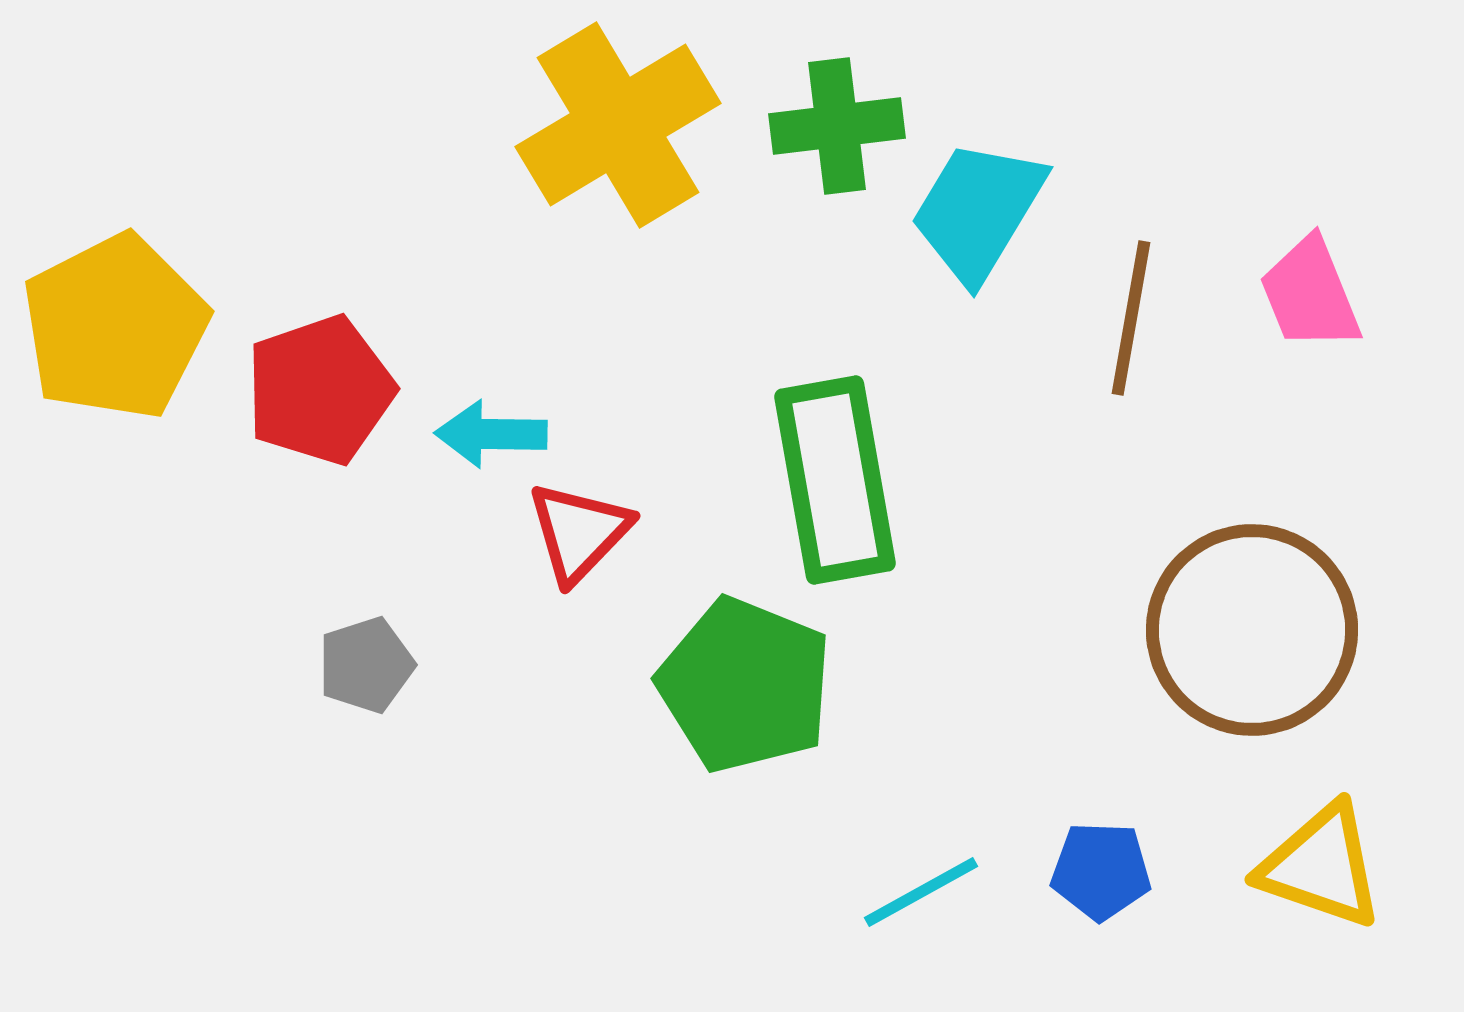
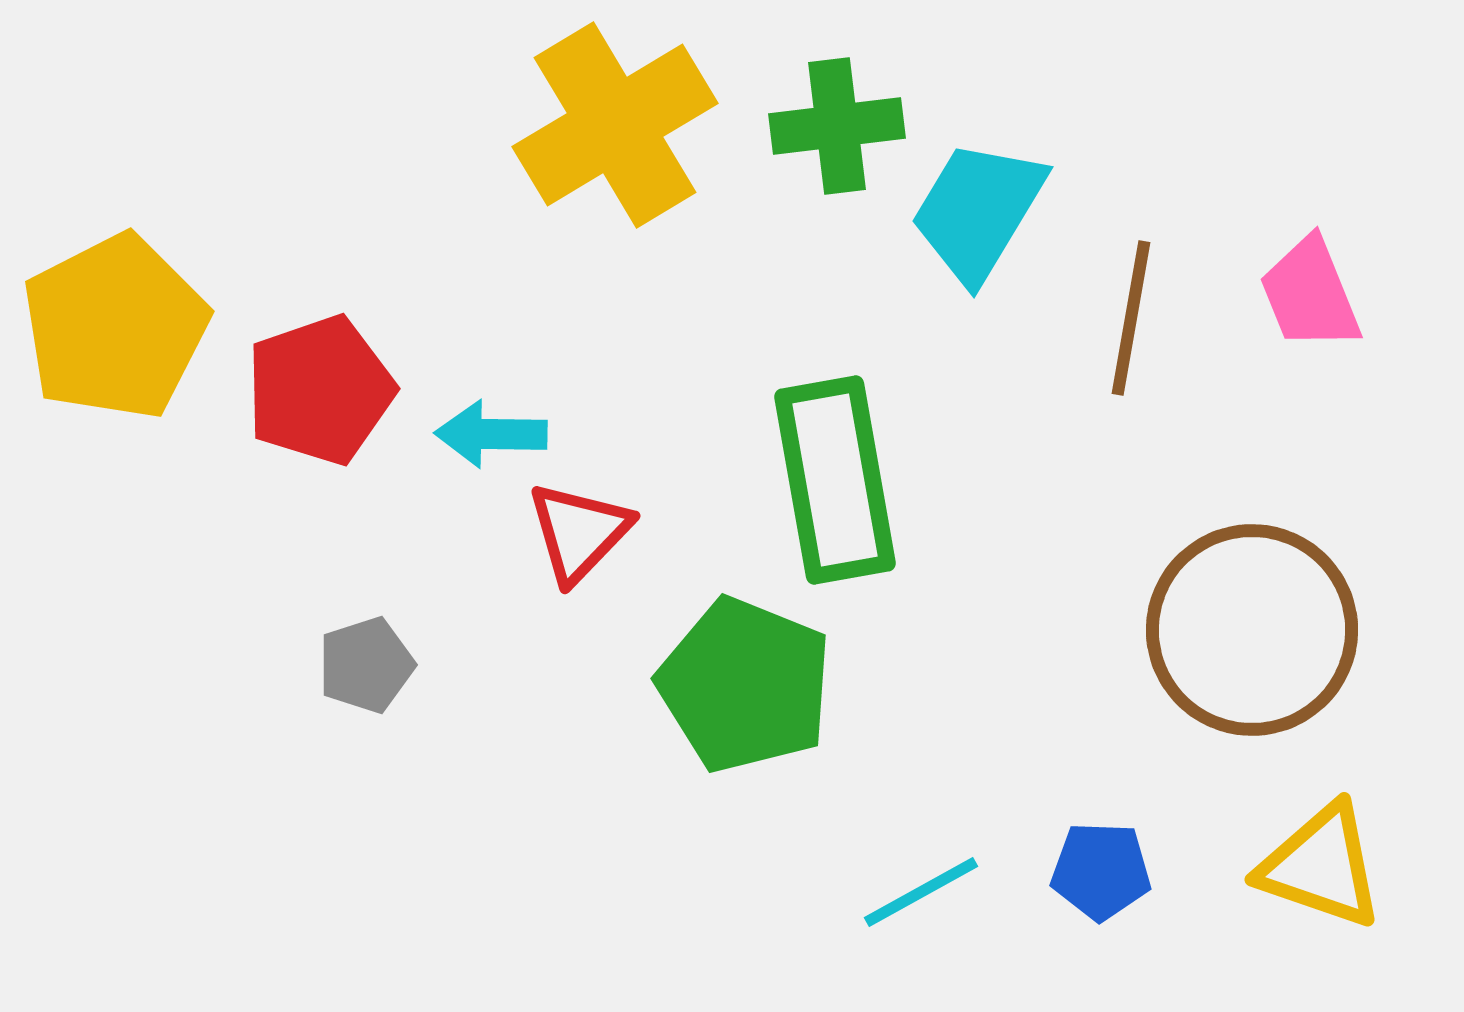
yellow cross: moved 3 px left
